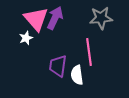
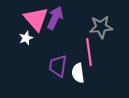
gray star: moved 9 px down
white semicircle: moved 1 px right, 2 px up
